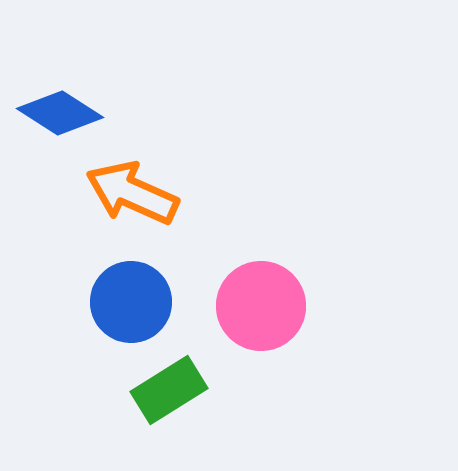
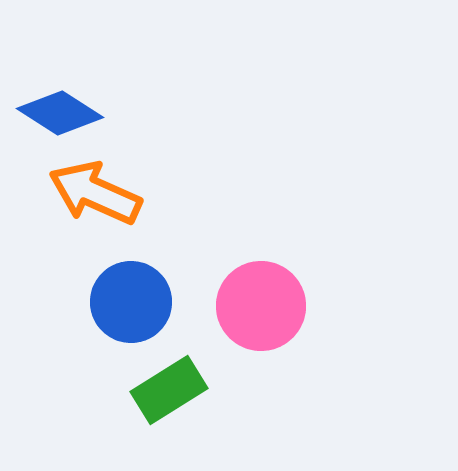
orange arrow: moved 37 px left
